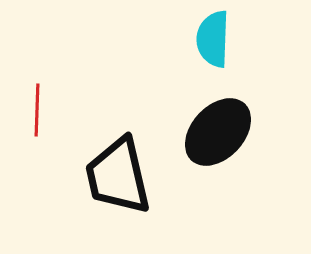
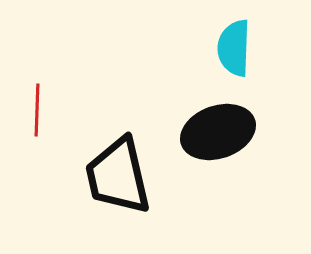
cyan semicircle: moved 21 px right, 9 px down
black ellipse: rotated 28 degrees clockwise
